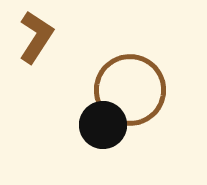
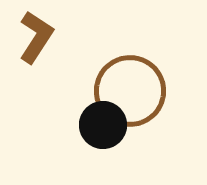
brown circle: moved 1 px down
